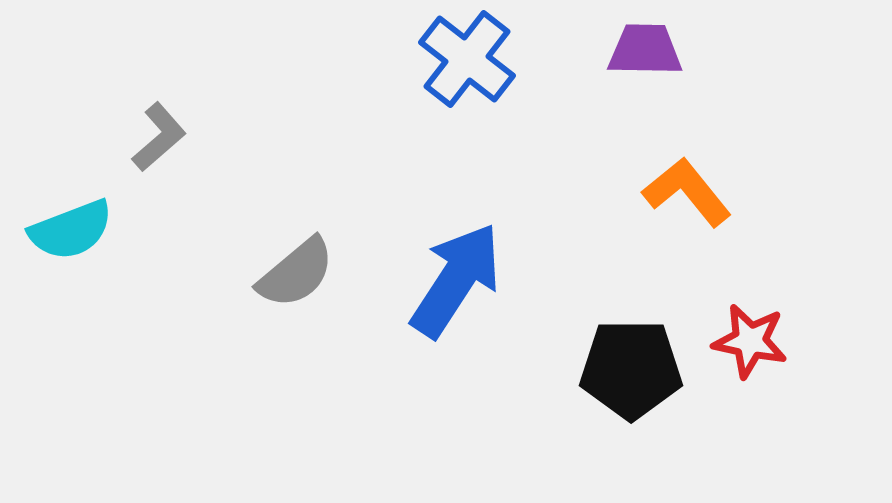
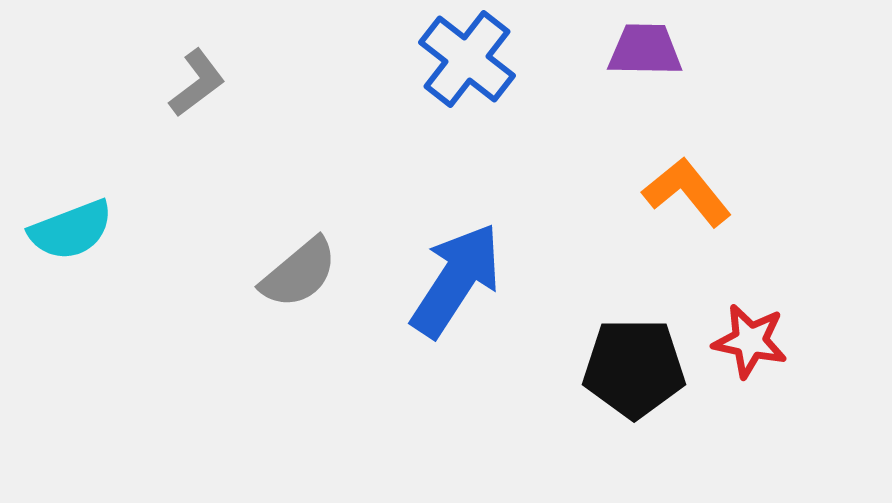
gray L-shape: moved 38 px right, 54 px up; rotated 4 degrees clockwise
gray semicircle: moved 3 px right
black pentagon: moved 3 px right, 1 px up
